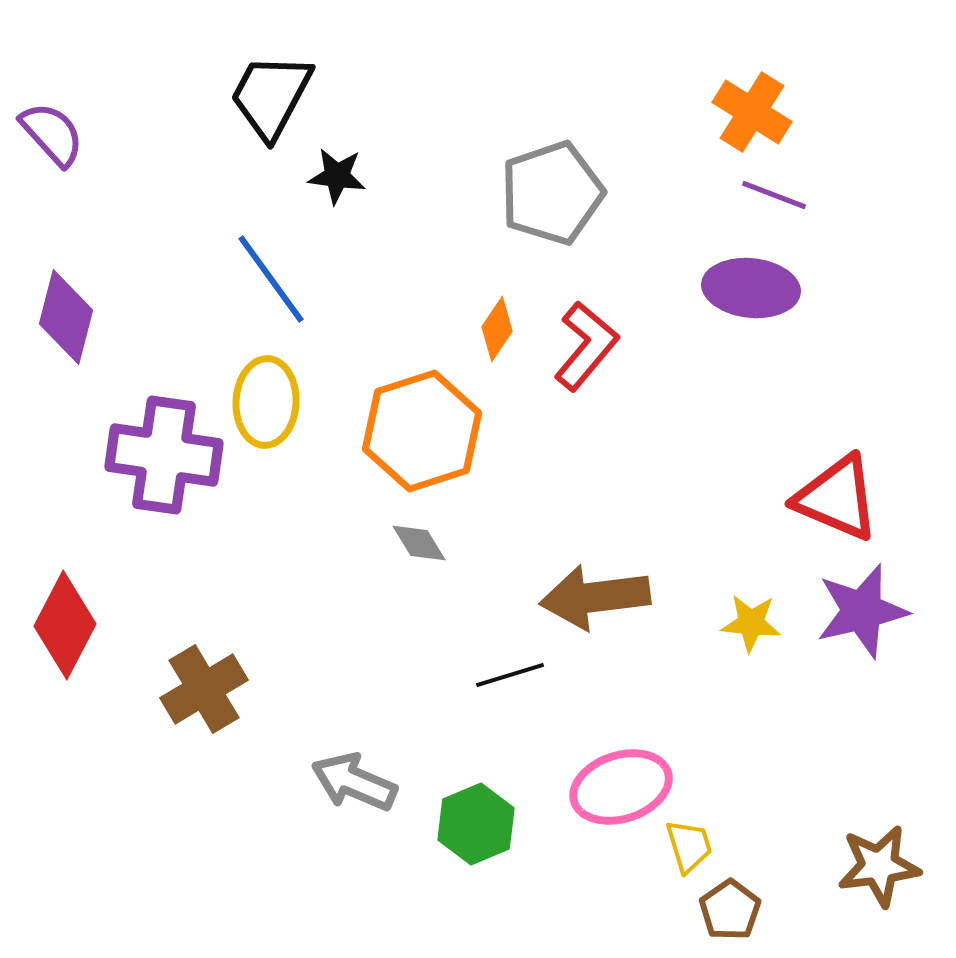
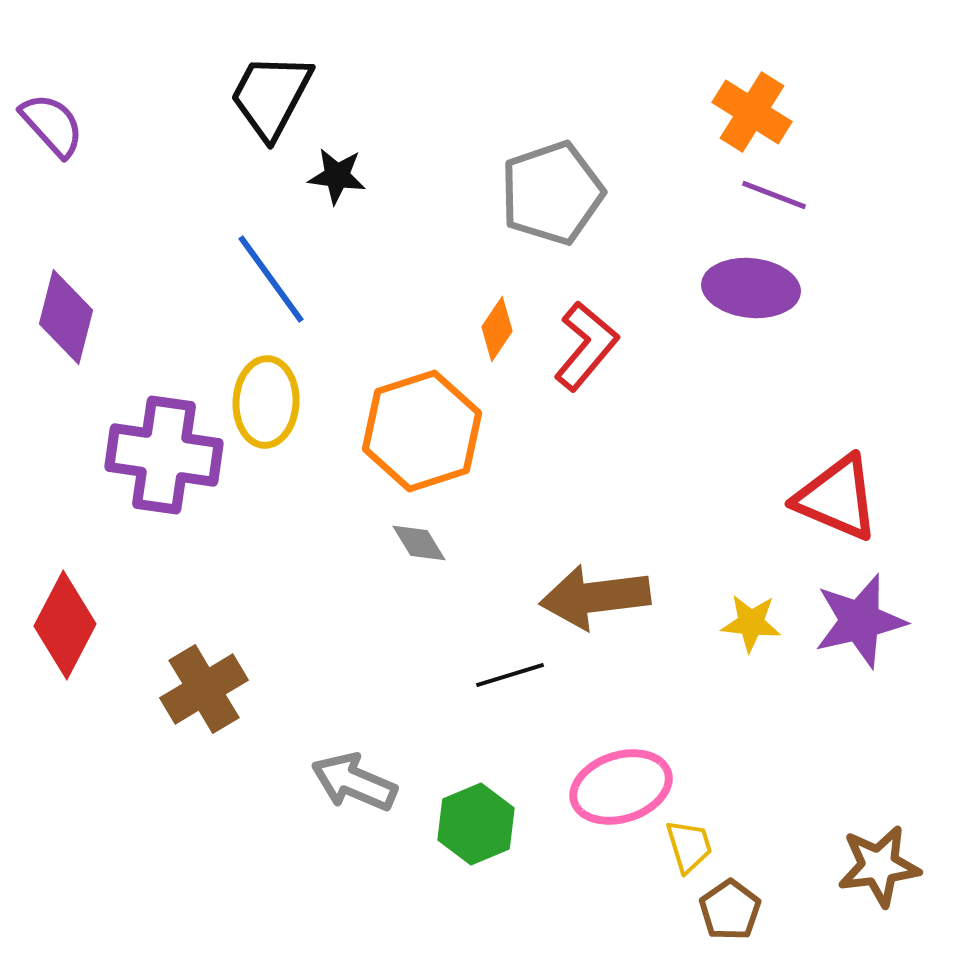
purple semicircle: moved 9 px up
purple star: moved 2 px left, 10 px down
